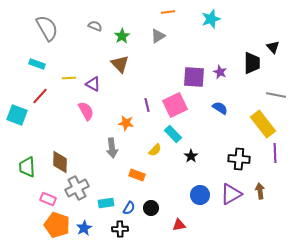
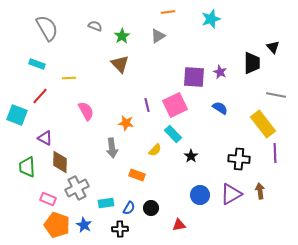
purple triangle at (93, 84): moved 48 px left, 54 px down
blue star at (84, 228): moved 3 px up; rotated 14 degrees counterclockwise
